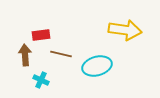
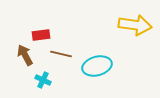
yellow arrow: moved 10 px right, 5 px up
brown arrow: rotated 25 degrees counterclockwise
cyan cross: moved 2 px right
